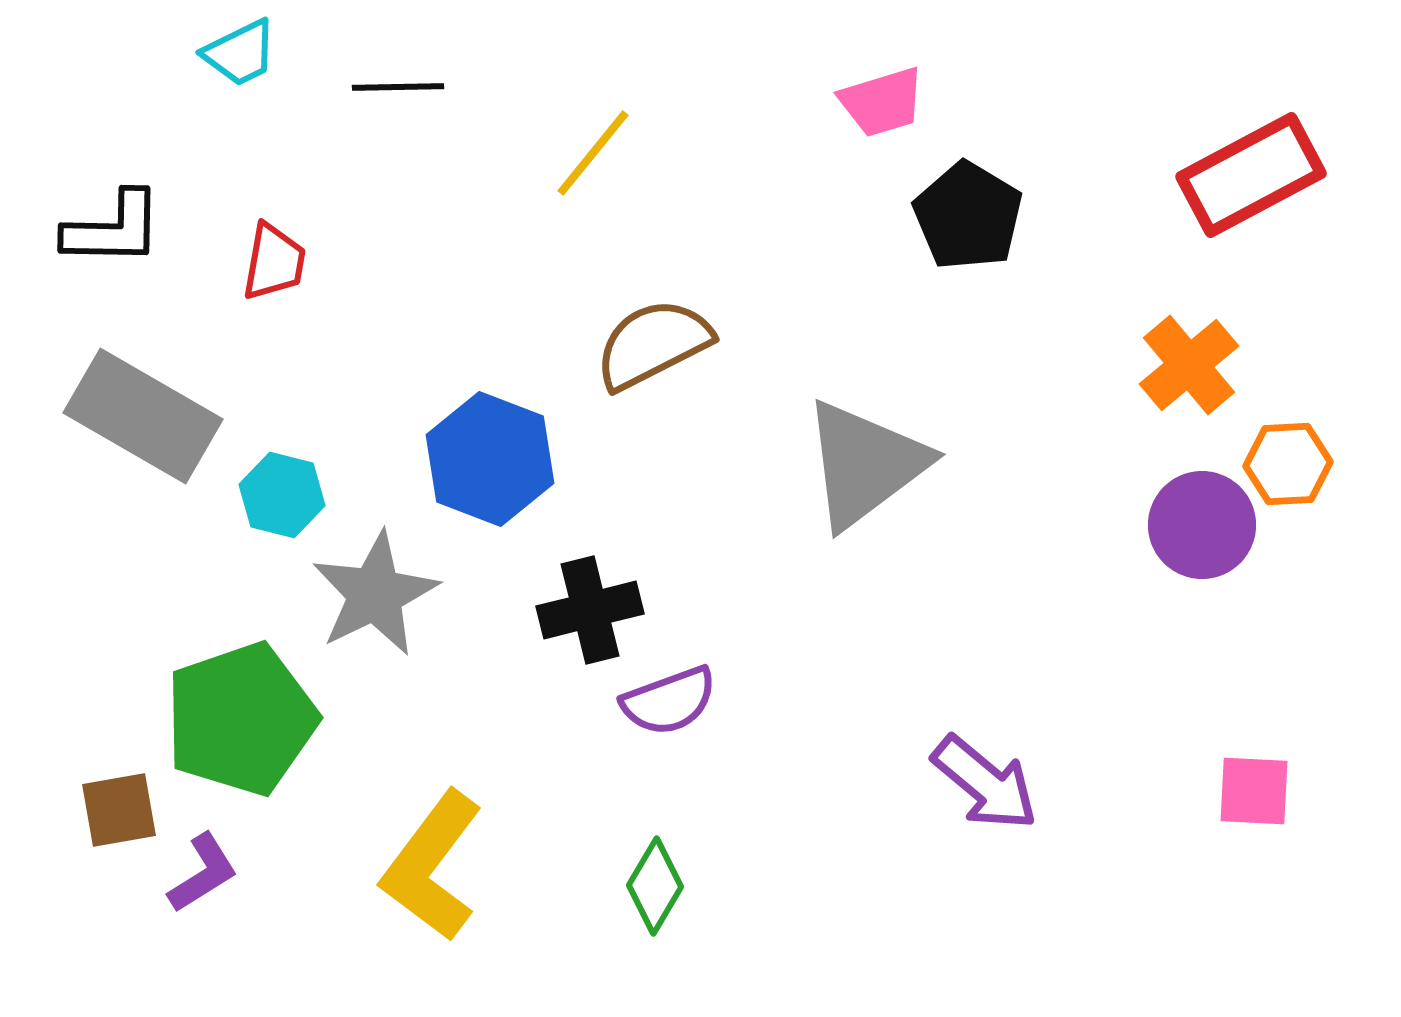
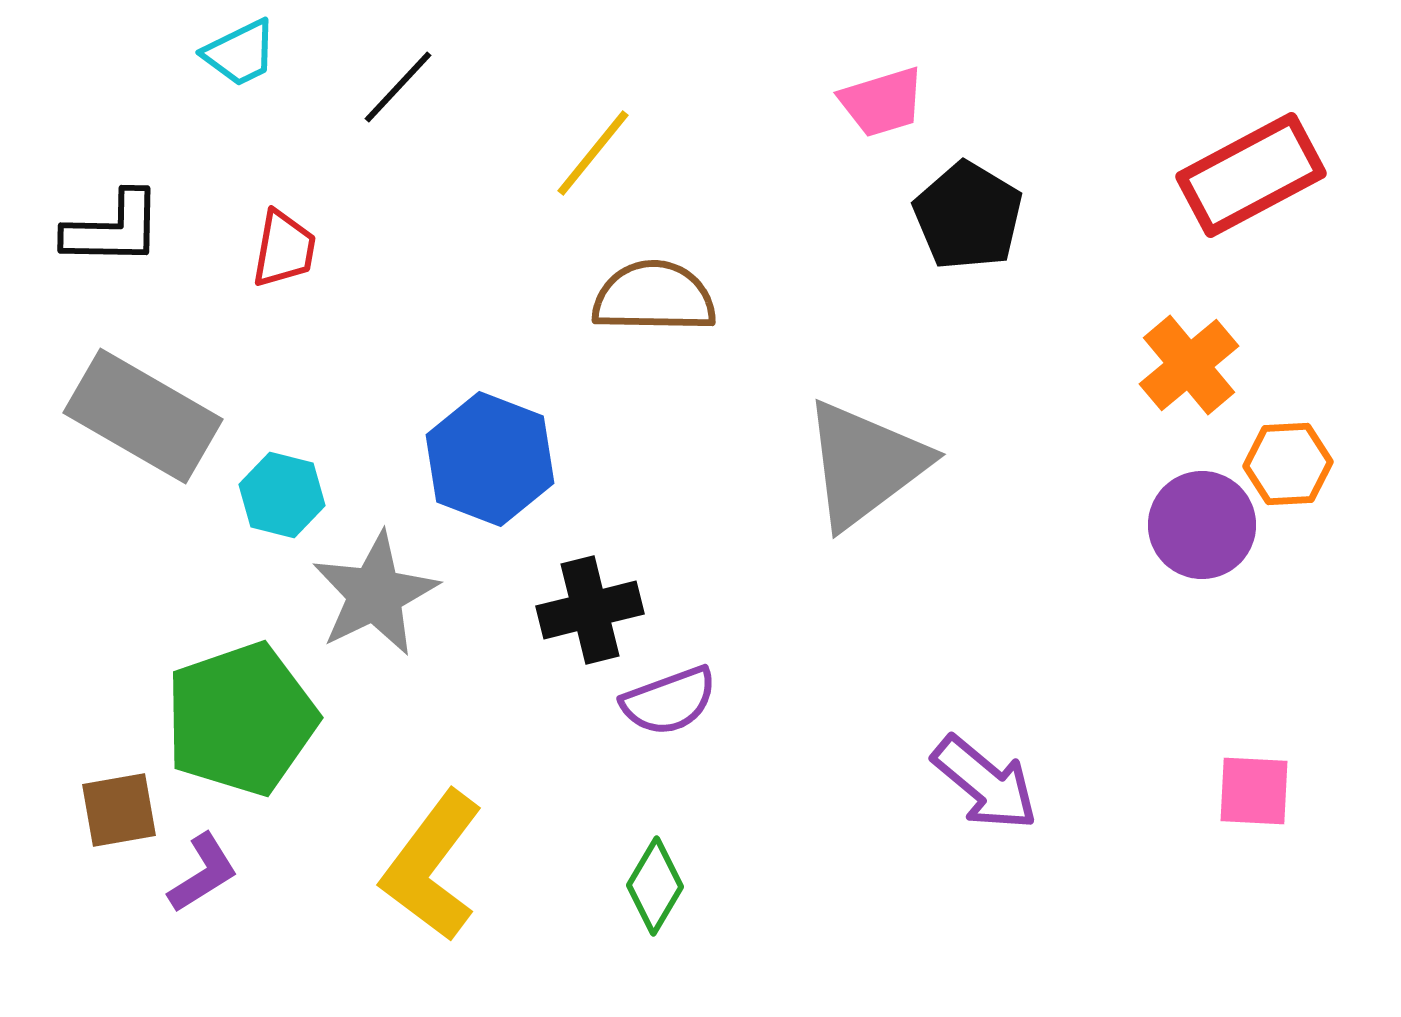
black line: rotated 46 degrees counterclockwise
red trapezoid: moved 10 px right, 13 px up
brown semicircle: moved 1 px right, 47 px up; rotated 28 degrees clockwise
